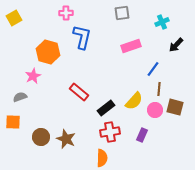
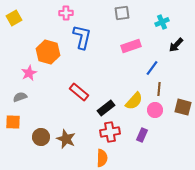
blue line: moved 1 px left, 1 px up
pink star: moved 4 px left, 3 px up
brown square: moved 8 px right
